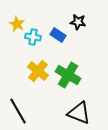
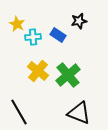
black star: moved 1 px right, 1 px up; rotated 21 degrees counterclockwise
cyan cross: rotated 14 degrees counterclockwise
green cross: rotated 20 degrees clockwise
black line: moved 1 px right, 1 px down
